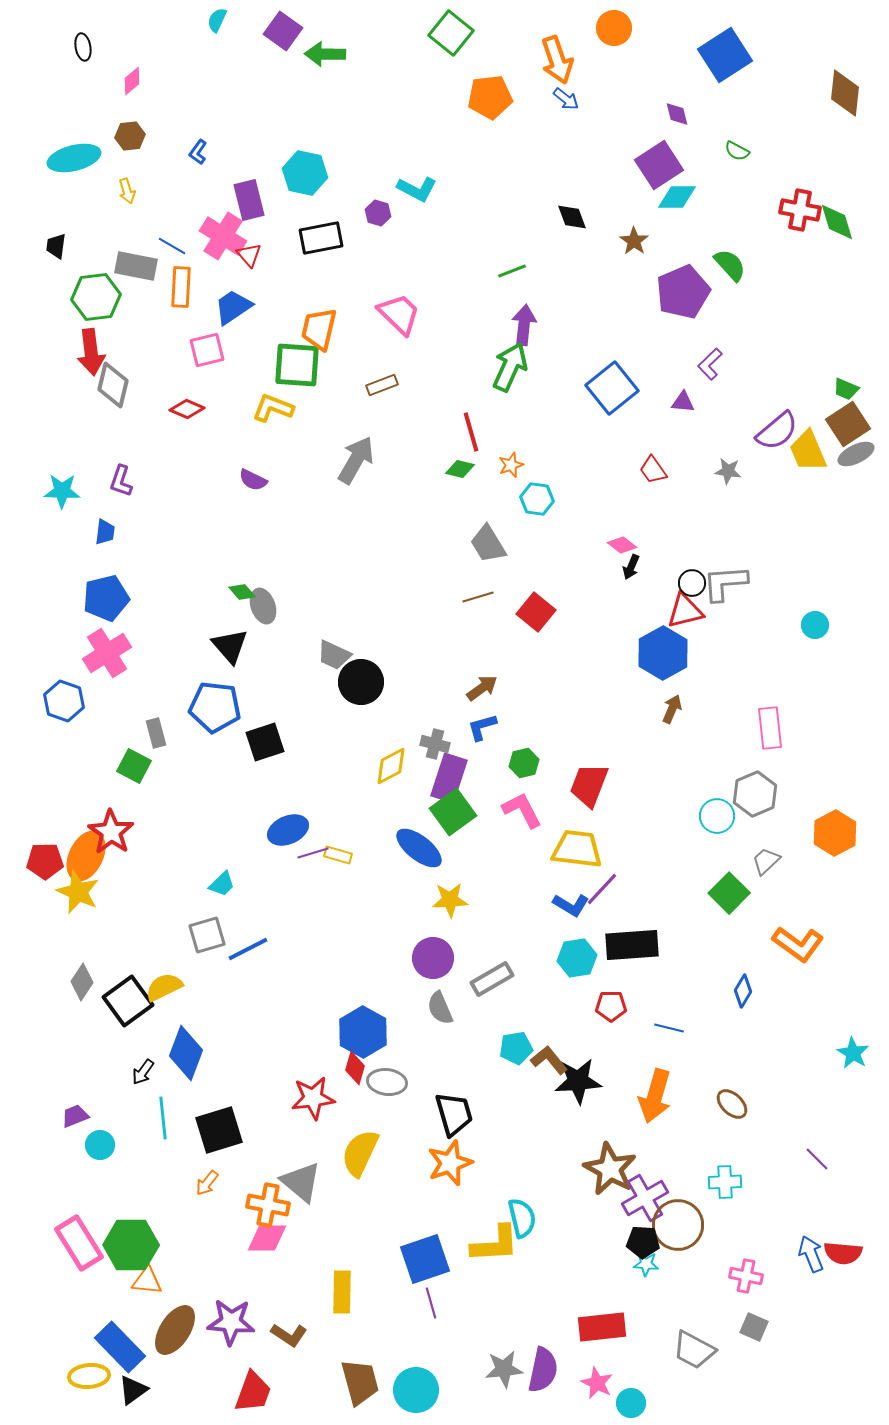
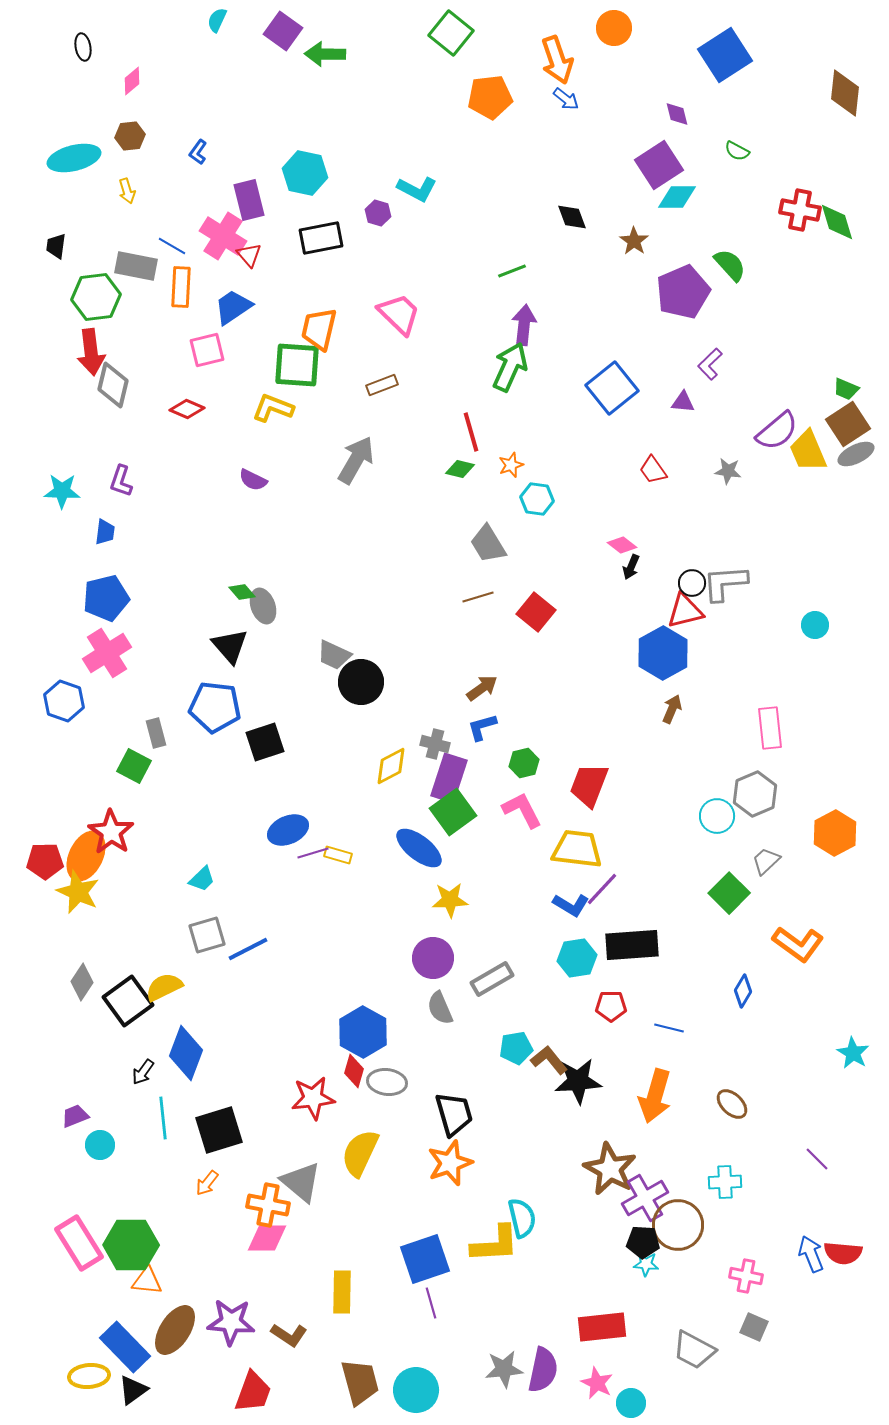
cyan trapezoid at (222, 884): moved 20 px left, 5 px up
red diamond at (355, 1068): moved 1 px left, 3 px down
blue rectangle at (120, 1347): moved 5 px right
